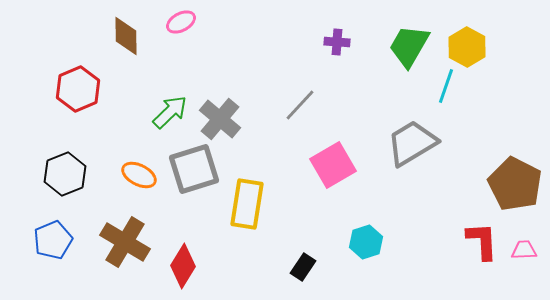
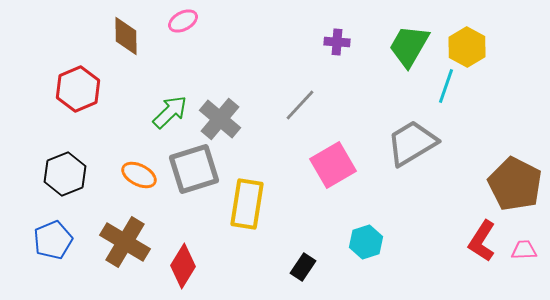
pink ellipse: moved 2 px right, 1 px up
red L-shape: rotated 144 degrees counterclockwise
